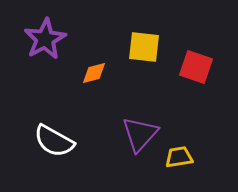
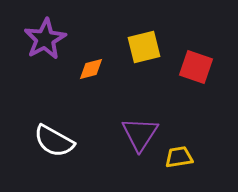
yellow square: rotated 20 degrees counterclockwise
orange diamond: moved 3 px left, 4 px up
purple triangle: rotated 9 degrees counterclockwise
